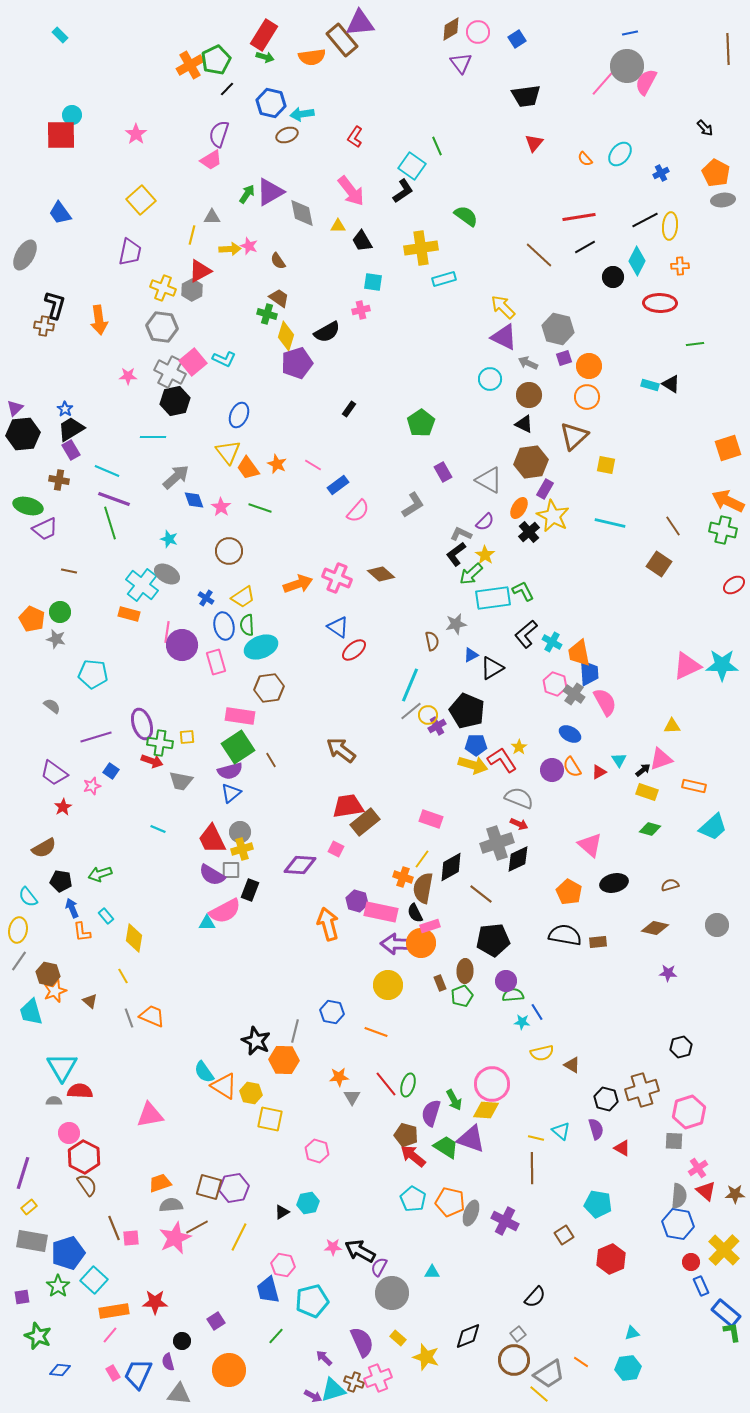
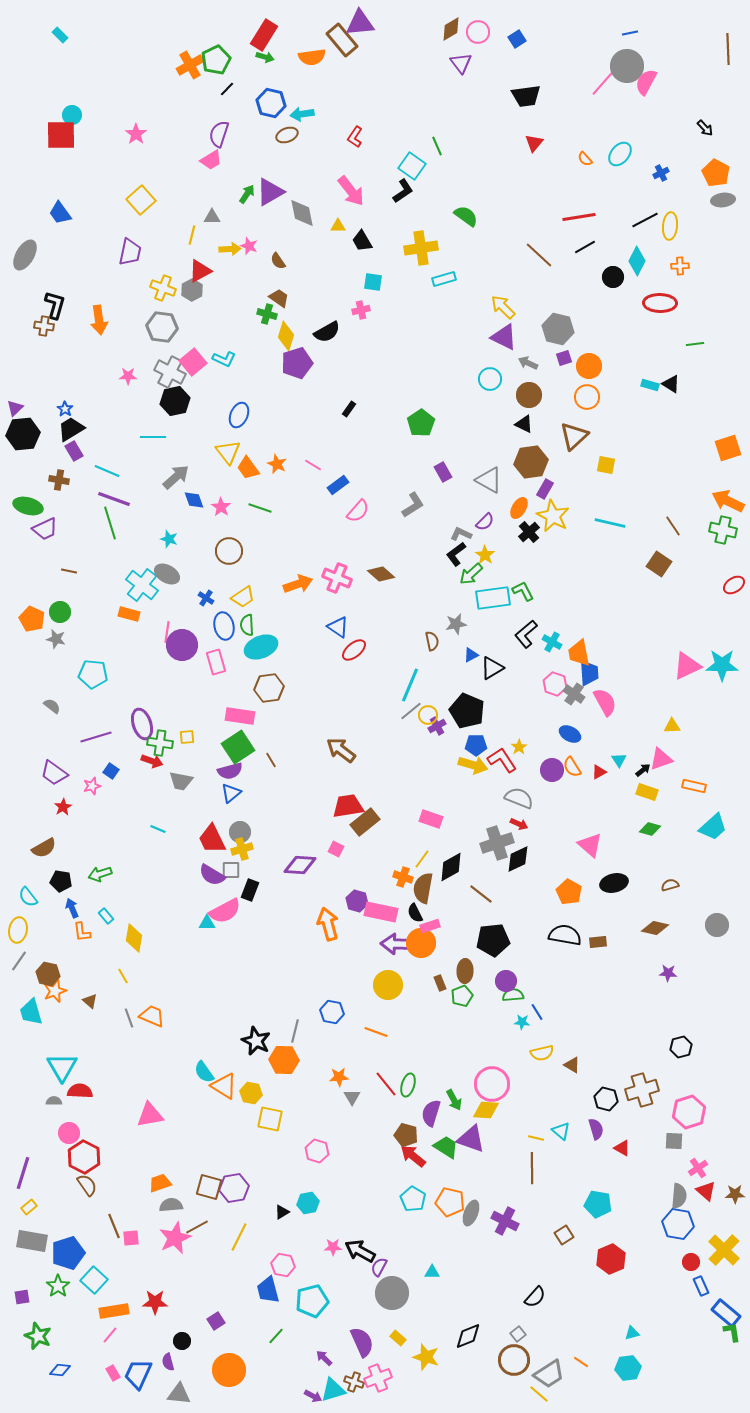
purple rectangle at (71, 450): moved 3 px right, 1 px down
brown line at (114, 1228): moved 2 px up
